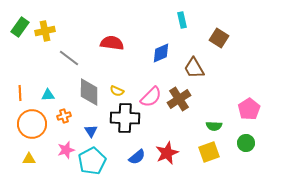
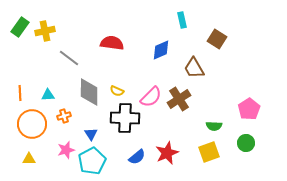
brown square: moved 2 px left, 1 px down
blue diamond: moved 3 px up
blue triangle: moved 3 px down
